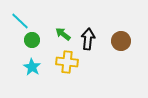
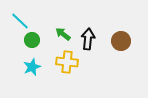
cyan star: rotated 18 degrees clockwise
